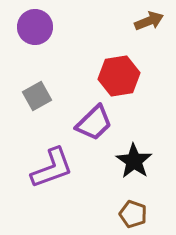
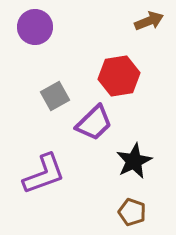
gray square: moved 18 px right
black star: rotated 12 degrees clockwise
purple L-shape: moved 8 px left, 6 px down
brown pentagon: moved 1 px left, 2 px up
